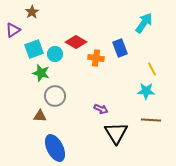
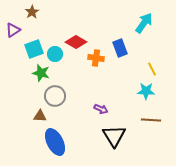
black triangle: moved 2 px left, 3 px down
blue ellipse: moved 6 px up
